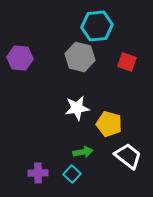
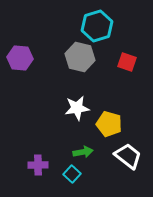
cyan hexagon: rotated 12 degrees counterclockwise
purple cross: moved 8 px up
